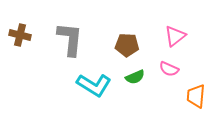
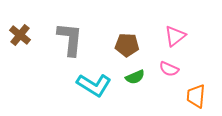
brown cross: rotated 25 degrees clockwise
